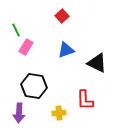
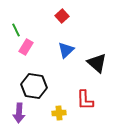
blue triangle: rotated 24 degrees counterclockwise
black triangle: rotated 15 degrees clockwise
